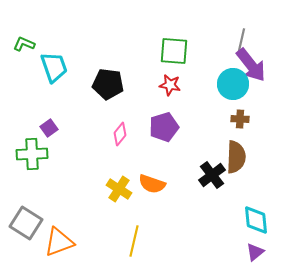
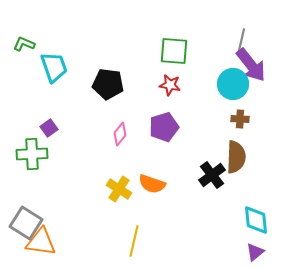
orange triangle: moved 18 px left; rotated 28 degrees clockwise
